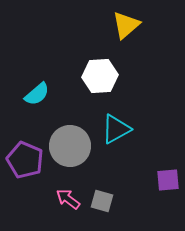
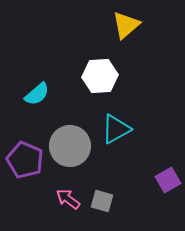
purple square: rotated 25 degrees counterclockwise
